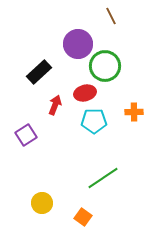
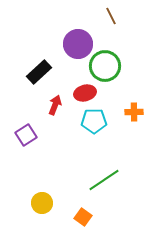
green line: moved 1 px right, 2 px down
